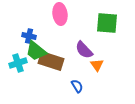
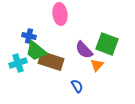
green square: moved 21 px down; rotated 15 degrees clockwise
orange triangle: rotated 16 degrees clockwise
